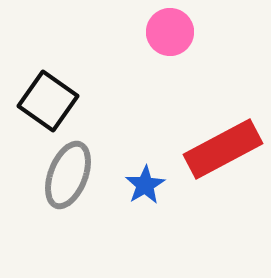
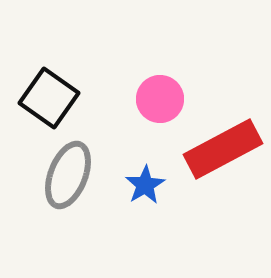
pink circle: moved 10 px left, 67 px down
black square: moved 1 px right, 3 px up
